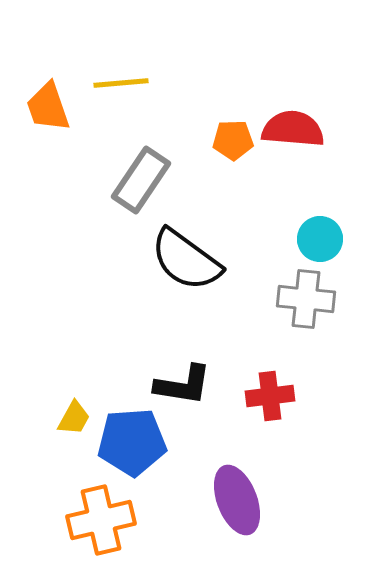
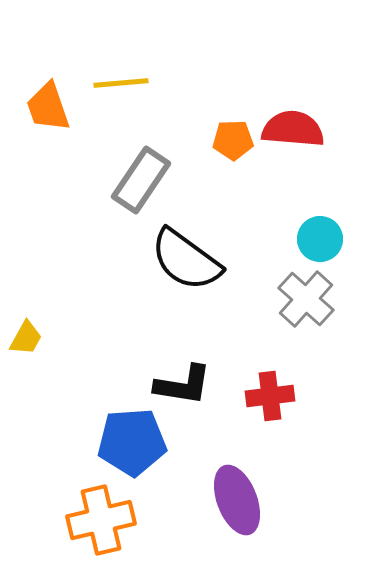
gray cross: rotated 36 degrees clockwise
yellow trapezoid: moved 48 px left, 80 px up
